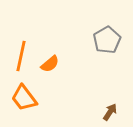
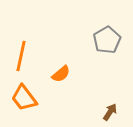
orange semicircle: moved 11 px right, 10 px down
